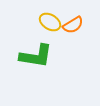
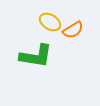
orange semicircle: moved 5 px down
